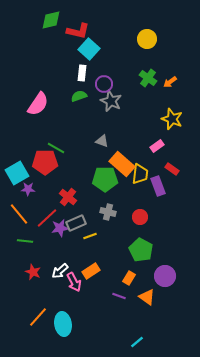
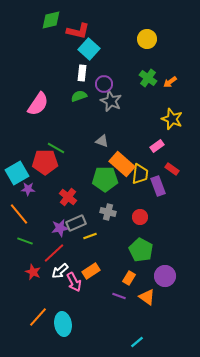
red line at (47, 218): moved 7 px right, 35 px down
green line at (25, 241): rotated 14 degrees clockwise
